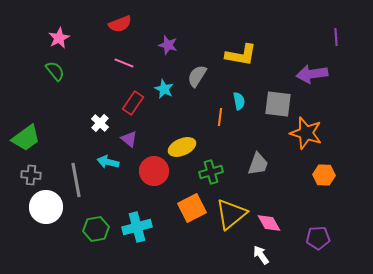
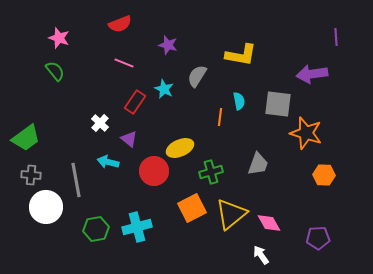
pink star: rotated 25 degrees counterclockwise
red rectangle: moved 2 px right, 1 px up
yellow ellipse: moved 2 px left, 1 px down
